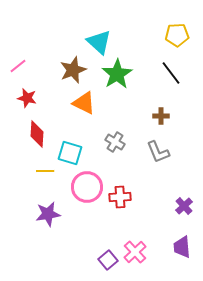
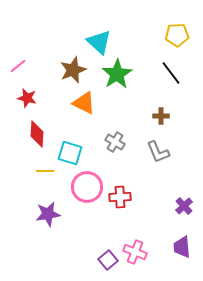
pink cross: rotated 25 degrees counterclockwise
